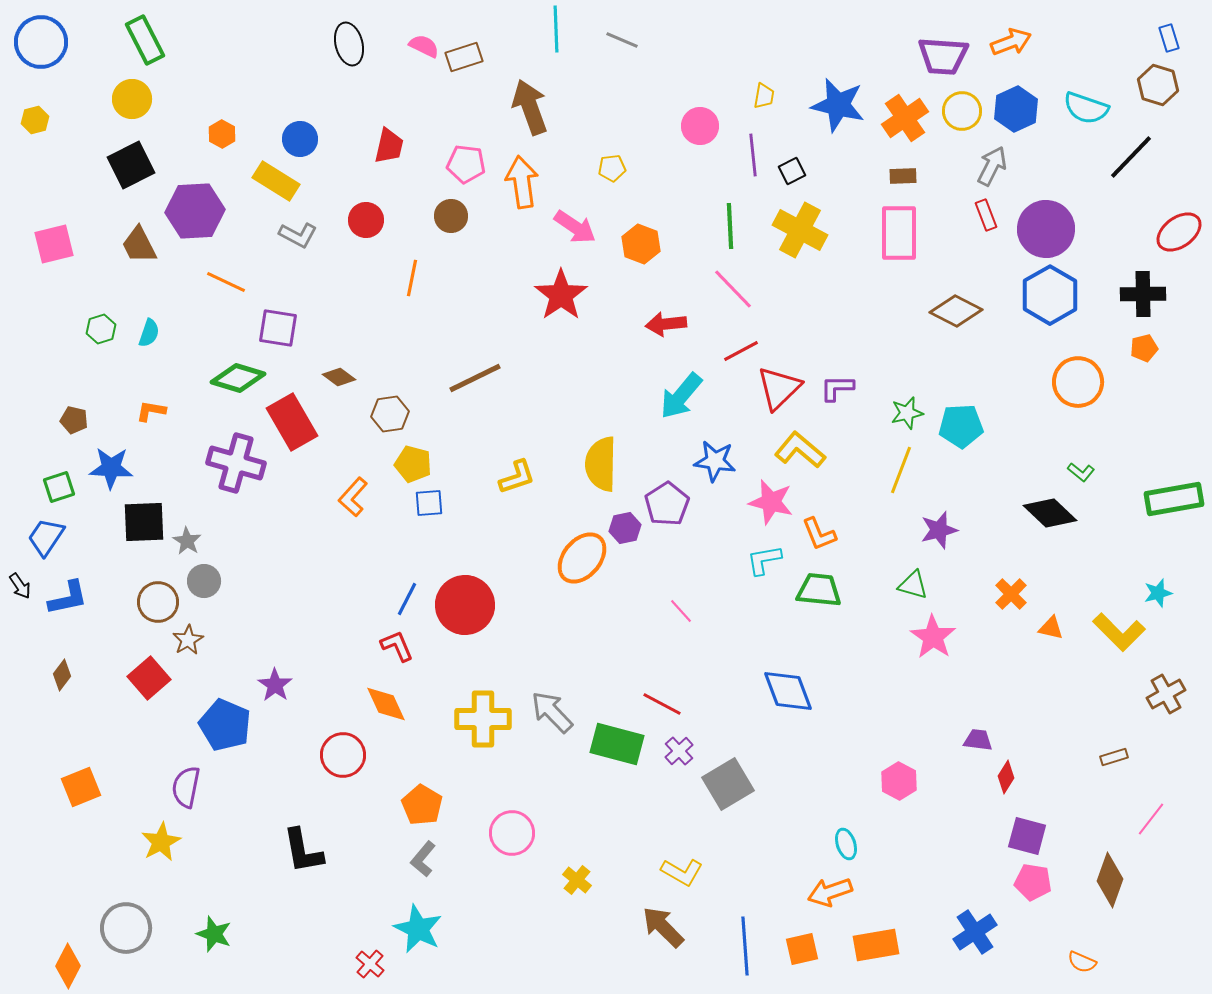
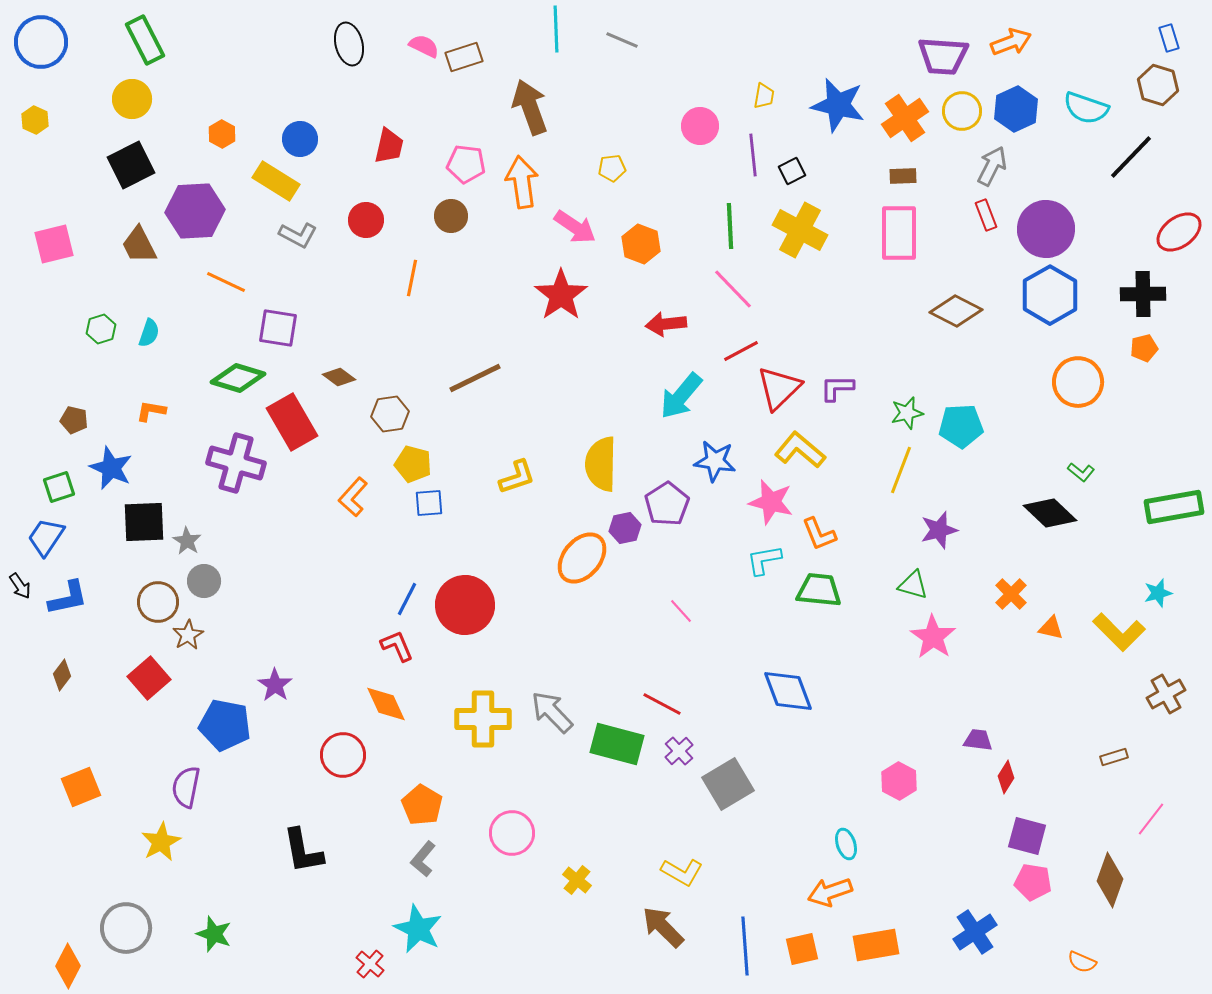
yellow hexagon at (35, 120): rotated 20 degrees counterclockwise
blue star at (111, 468): rotated 21 degrees clockwise
green rectangle at (1174, 499): moved 8 px down
brown star at (188, 640): moved 5 px up
blue pentagon at (225, 725): rotated 12 degrees counterclockwise
